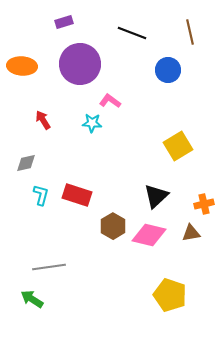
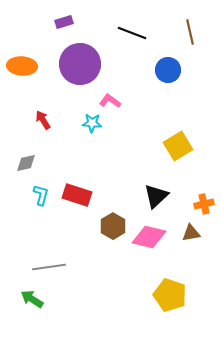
pink diamond: moved 2 px down
